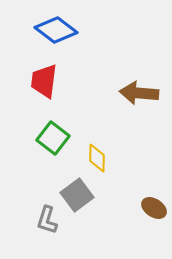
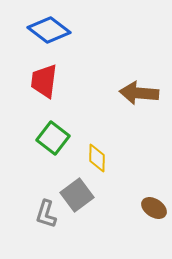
blue diamond: moved 7 px left
gray L-shape: moved 1 px left, 6 px up
